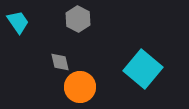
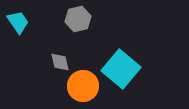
gray hexagon: rotated 20 degrees clockwise
cyan square: moved 22 px left
orange circle: moved 3 px right, 1 px up
